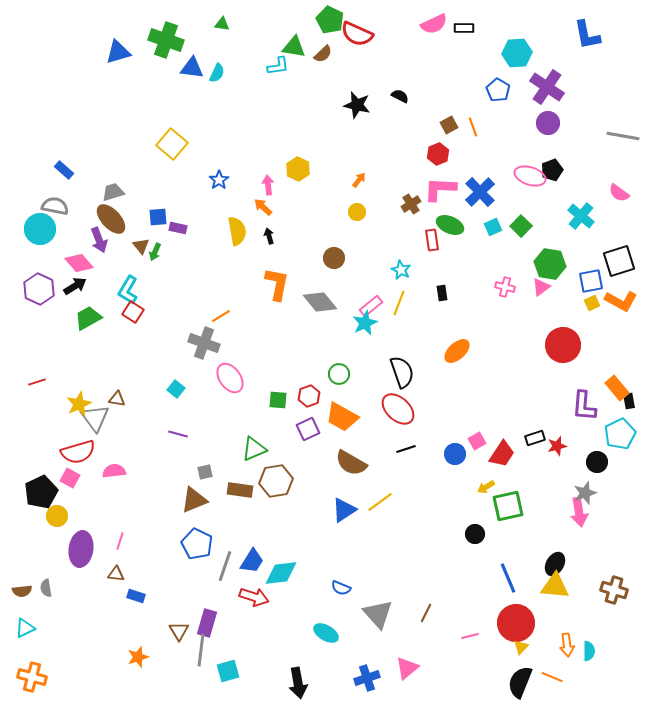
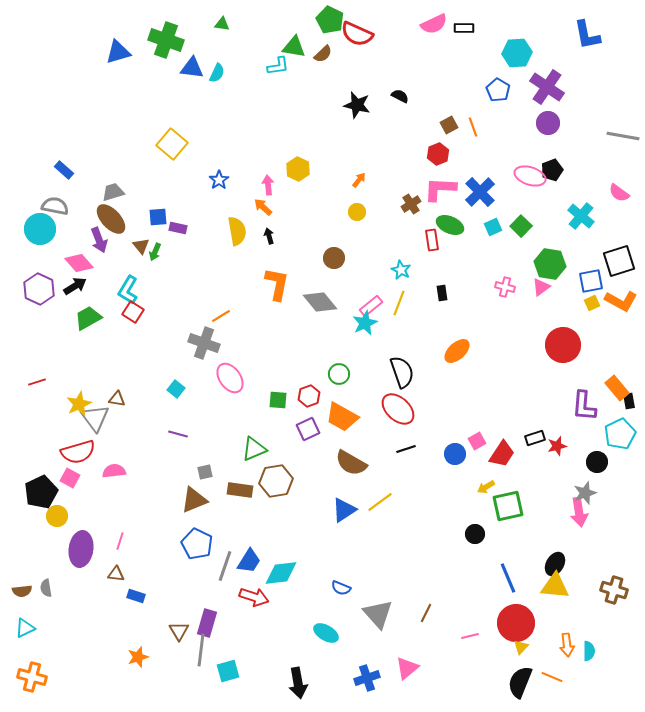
blue trapezoid at (252, 561): moved 3 px left
